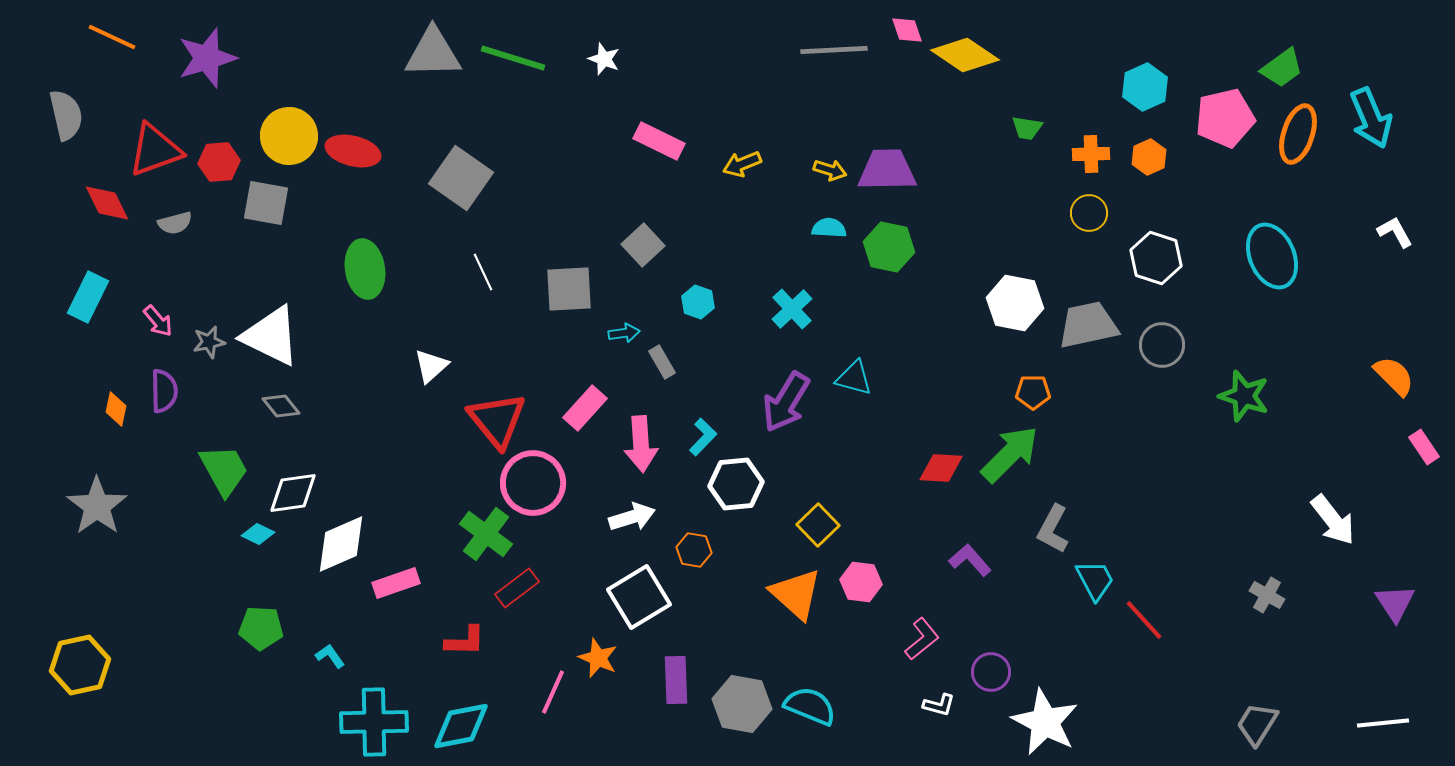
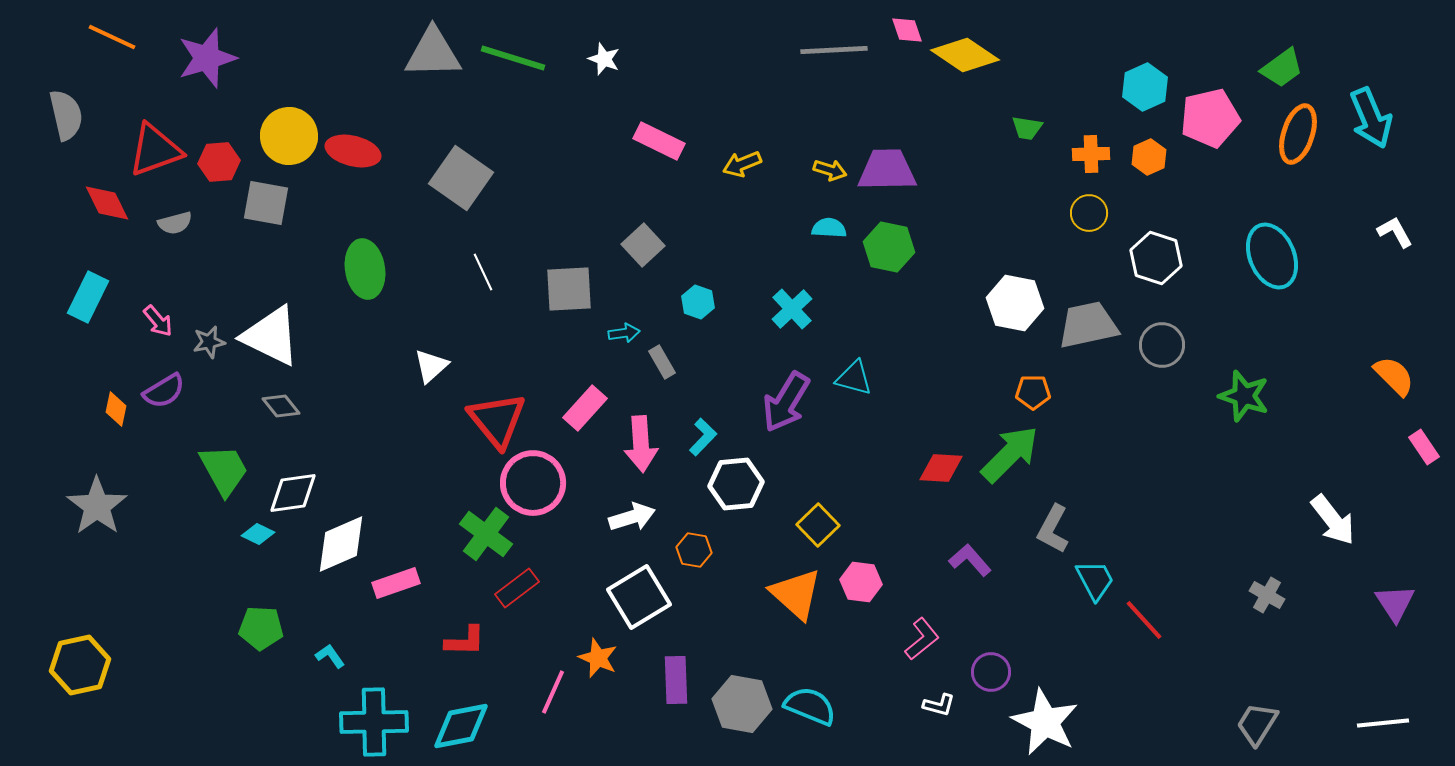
pink pentagon at (1225, 118): moved 15 px left
purple semicircle at (164, 391): rotated 60 degrees clockwise
